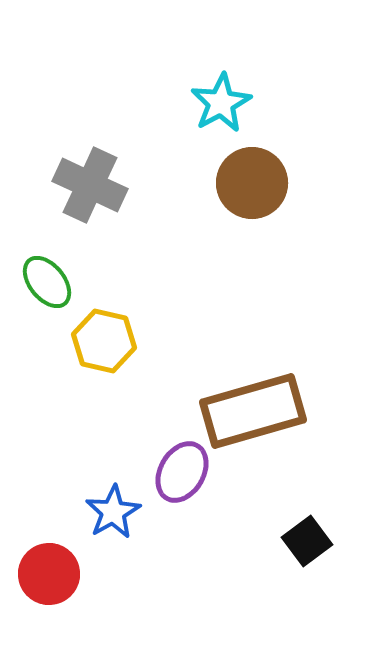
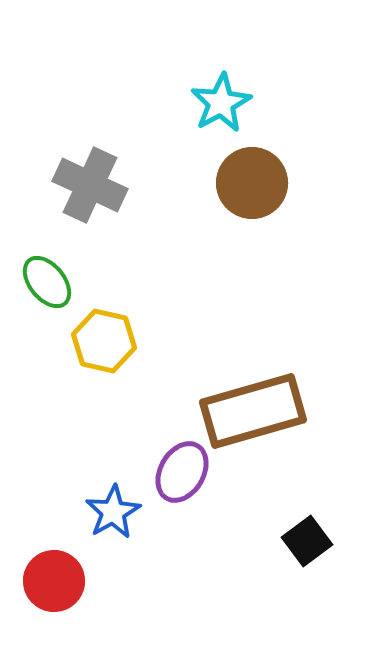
red circle: moved 5 px right, 7 px down
